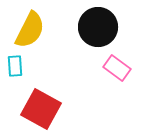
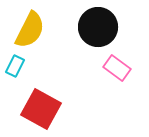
cyan rectangle: rotated 30 degrees clockwise
